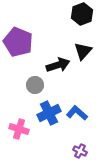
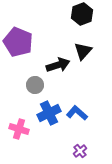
purple cross: rotated 24 degrees clockwise
